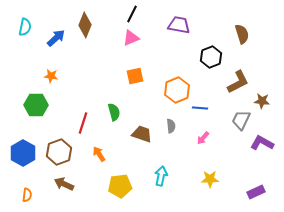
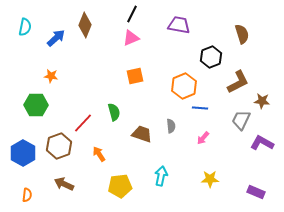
orange hexagon: moved 7 px right, 4 px up
red line: rotated 25 degrees clockwise
brown hexagon: moved 6 px up
purple rectangle: rotated 48 degrees clockwise
